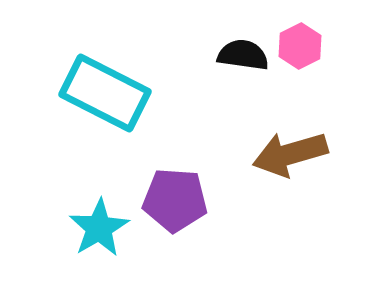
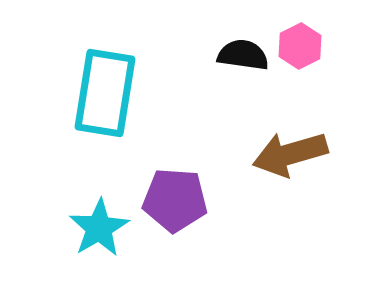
cyan rectangle: rotated 72 degrees clockwise
